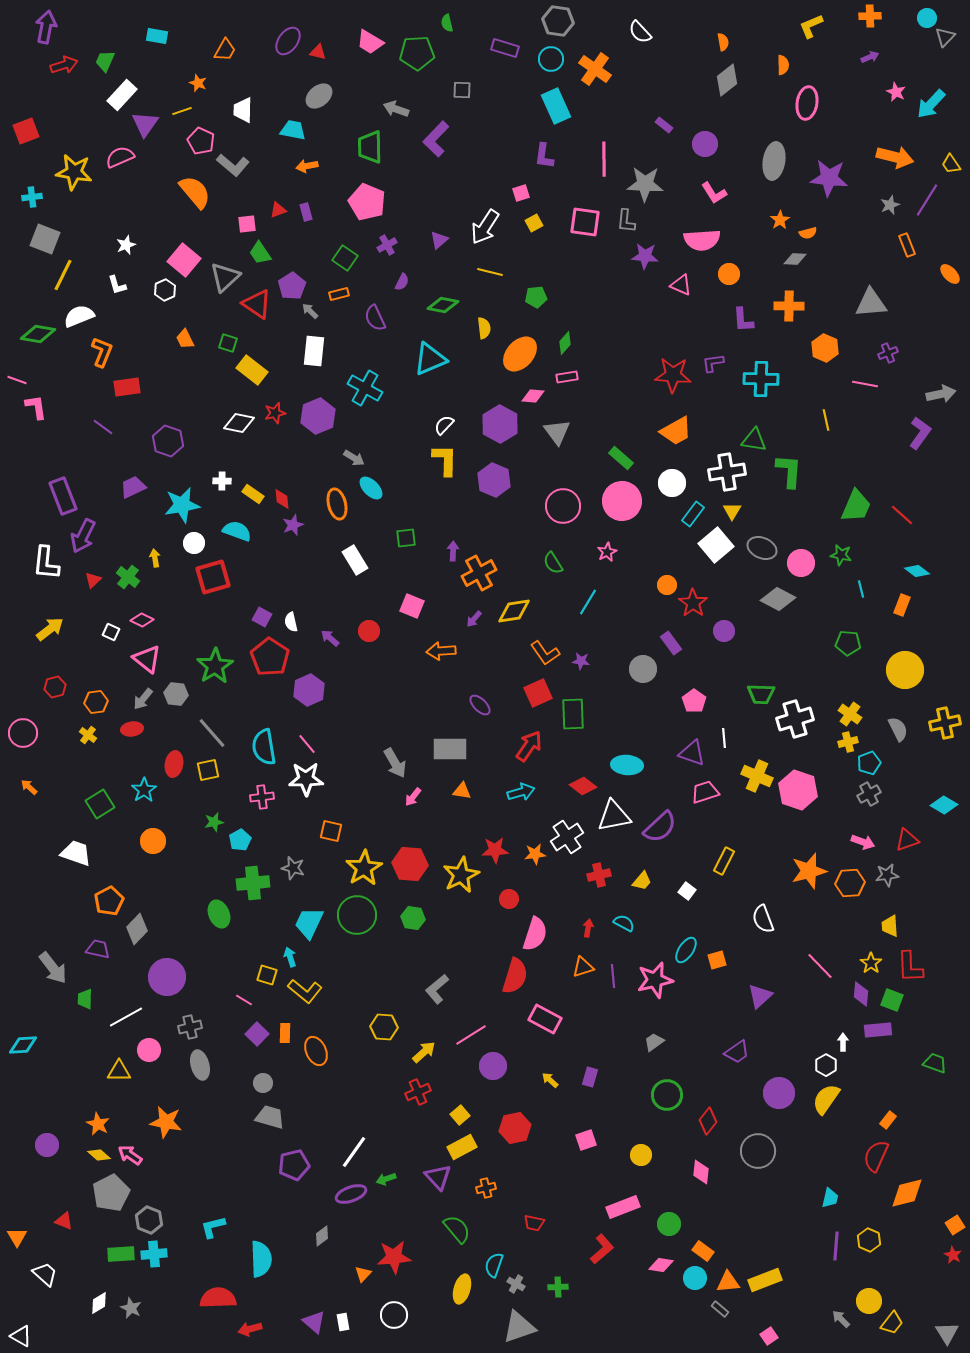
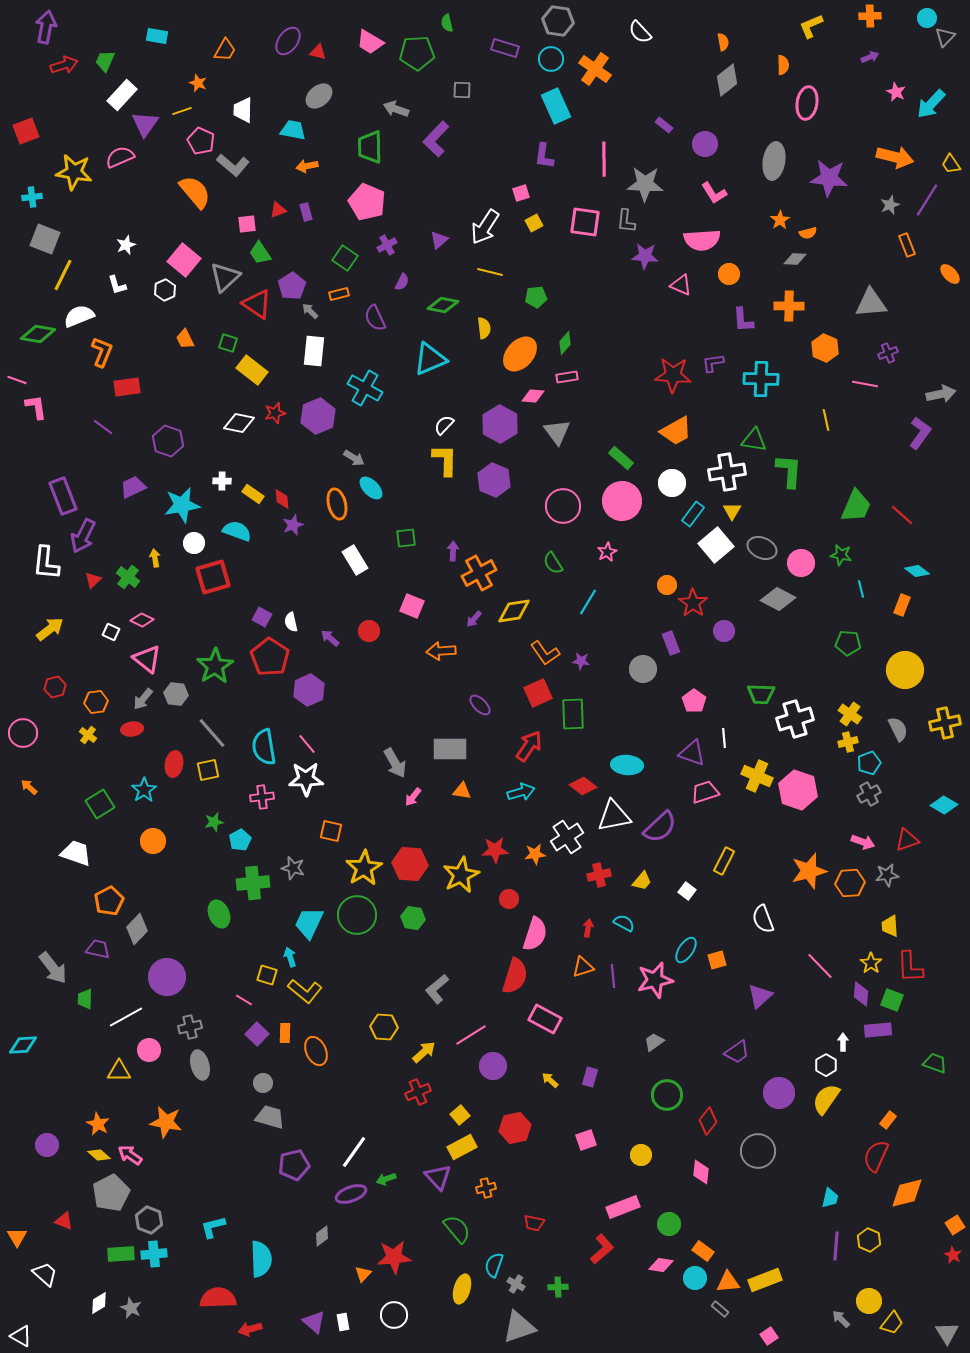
purple rectangle at (671, 643): rotated 15 degrees clockwise
